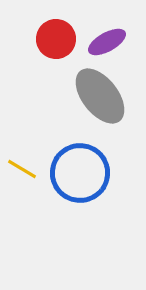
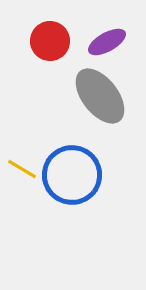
red circle: moved 6 px left, 2 px down
blue circle: moved 8 px left, 2 px down
